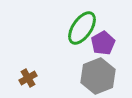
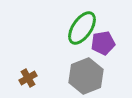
purple pentagon: rotated 20 degrees clockwise
gray hexagon: moved 12 px left
